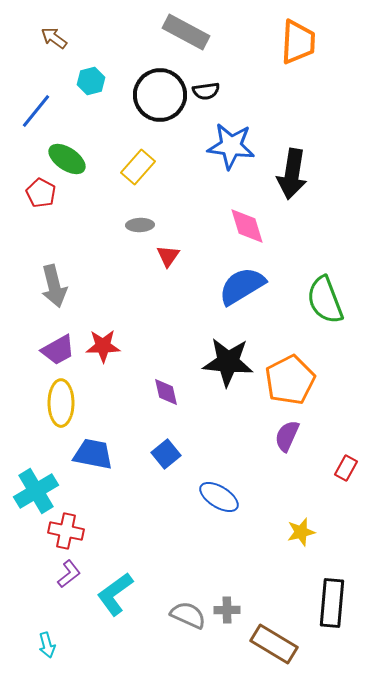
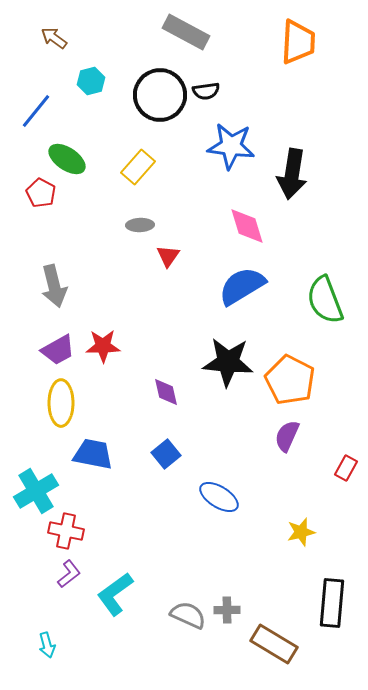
orange pentagon: rotated 18 degrees counterclockwise
